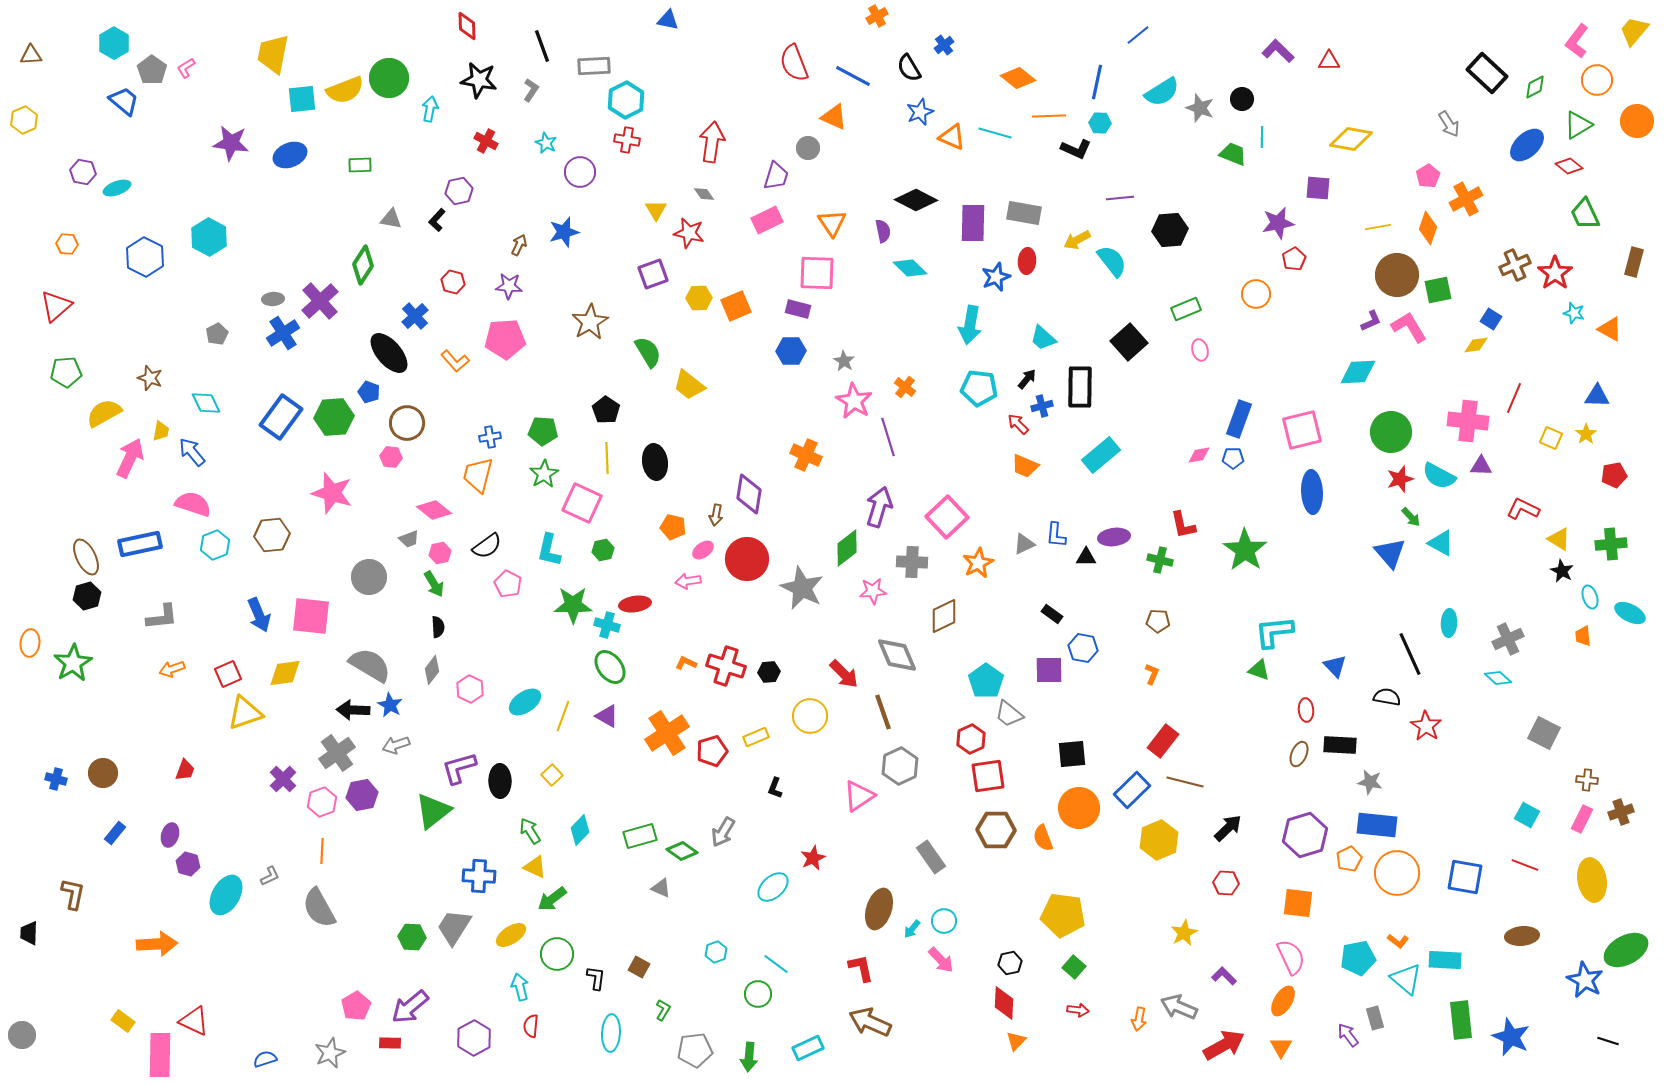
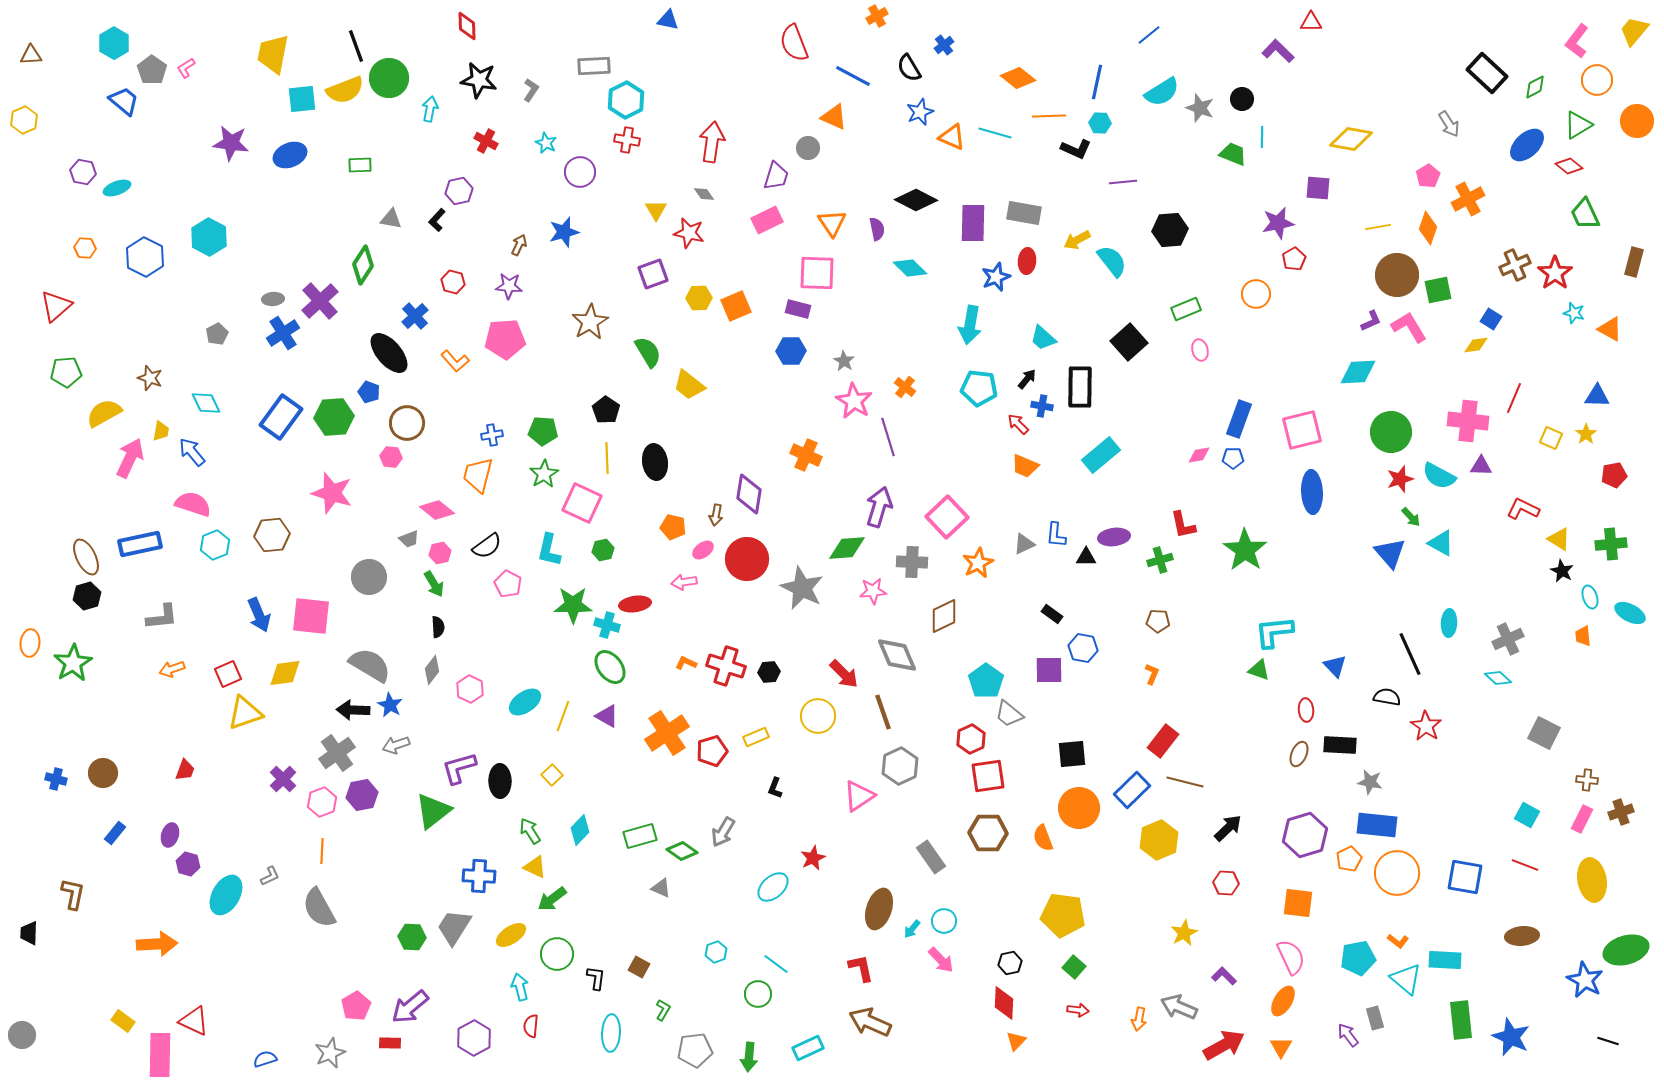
blue line at (1138, 35): moved 11 px right
black line at (542, 46): moved 186 px left
red triangle at (1329, 61): moved 18 px left, 39 px up
red semicircle at (794, 63): moved 20 px up
purple line at (1120, 198): moved 3 px right, 16 px up
orange cross at (1466, 199): moved 2 px right
purple semicircle at (883, 231): moved 6 px left, 2 px up
orange hexagon at (67, 244): moved 18 px right, 4 px down
blue cross at (1042, 406): rotated 25 degrees clockwise
blue cross at (490, 437): moved 2 px right, 2 px up
pink diamond at (434, 510): moved 3 px right
green diamond at (847, 548): rotated 33 degrees clockwise
green cross at (1160, 560): rotated 30 degrees counterclockwise
pink arrow at (688, 581): moved 4 px left, 1 px down
yellow circle at (810, 716): moved 8 px right
brown hexagon at (996, 830): moved 8 px left, 3 px down
green ellipse at (1626, 950): rotated 12 degrees clockwise
